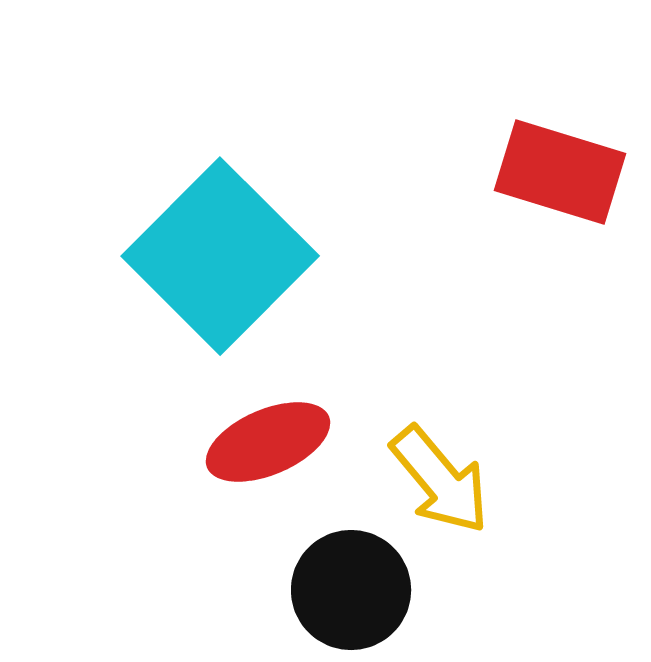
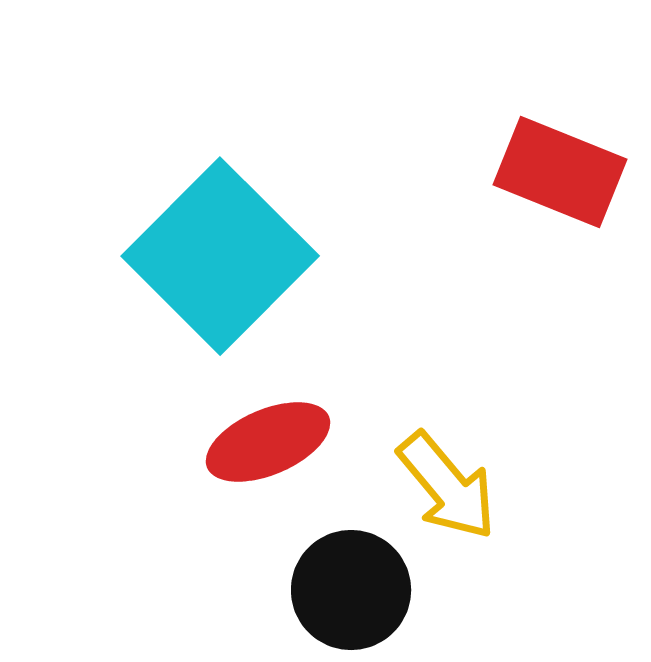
red rectangle: rotated 5 degrees clockwise
yellow arrow: moved 7 px right, 6 px down
